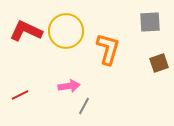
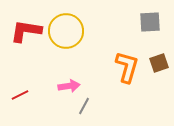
red L-shape: rotated 16 degrees counterclockwise
orange L-shape: moved 19 px right, 18 px down
